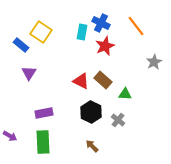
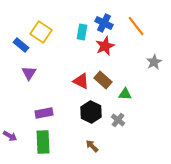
blue cross: moved 3 px right
